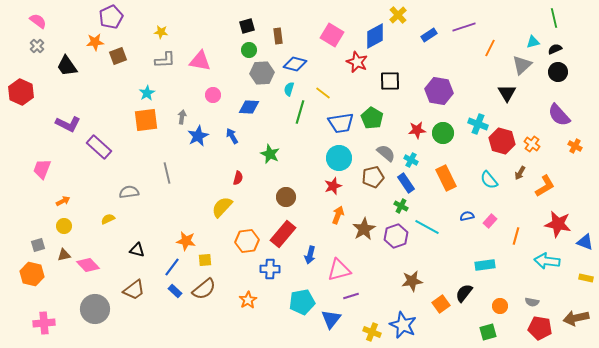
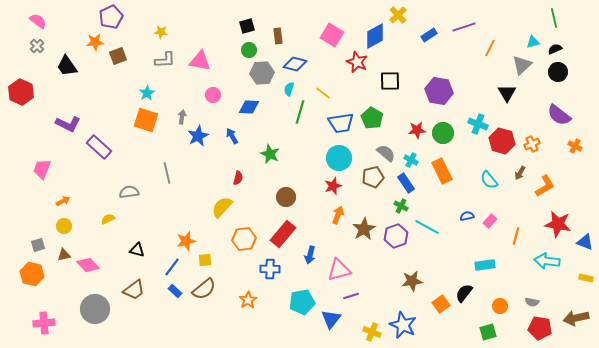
purple semicircle at (559, 115): rotated 10 degrees counterclockwise
orange square at (146, 120): rotated 25 degrees clockwise
orange cross at (532, 144): rotated 28 degrees clockwise
orange rectangle at (446, 178): moved 4 px left, 7 px up
orange star at (186, 241): rotated 24 degrees counterclockwise
orange hexagon at (247, 241): moved 3 px left, 2 px up
